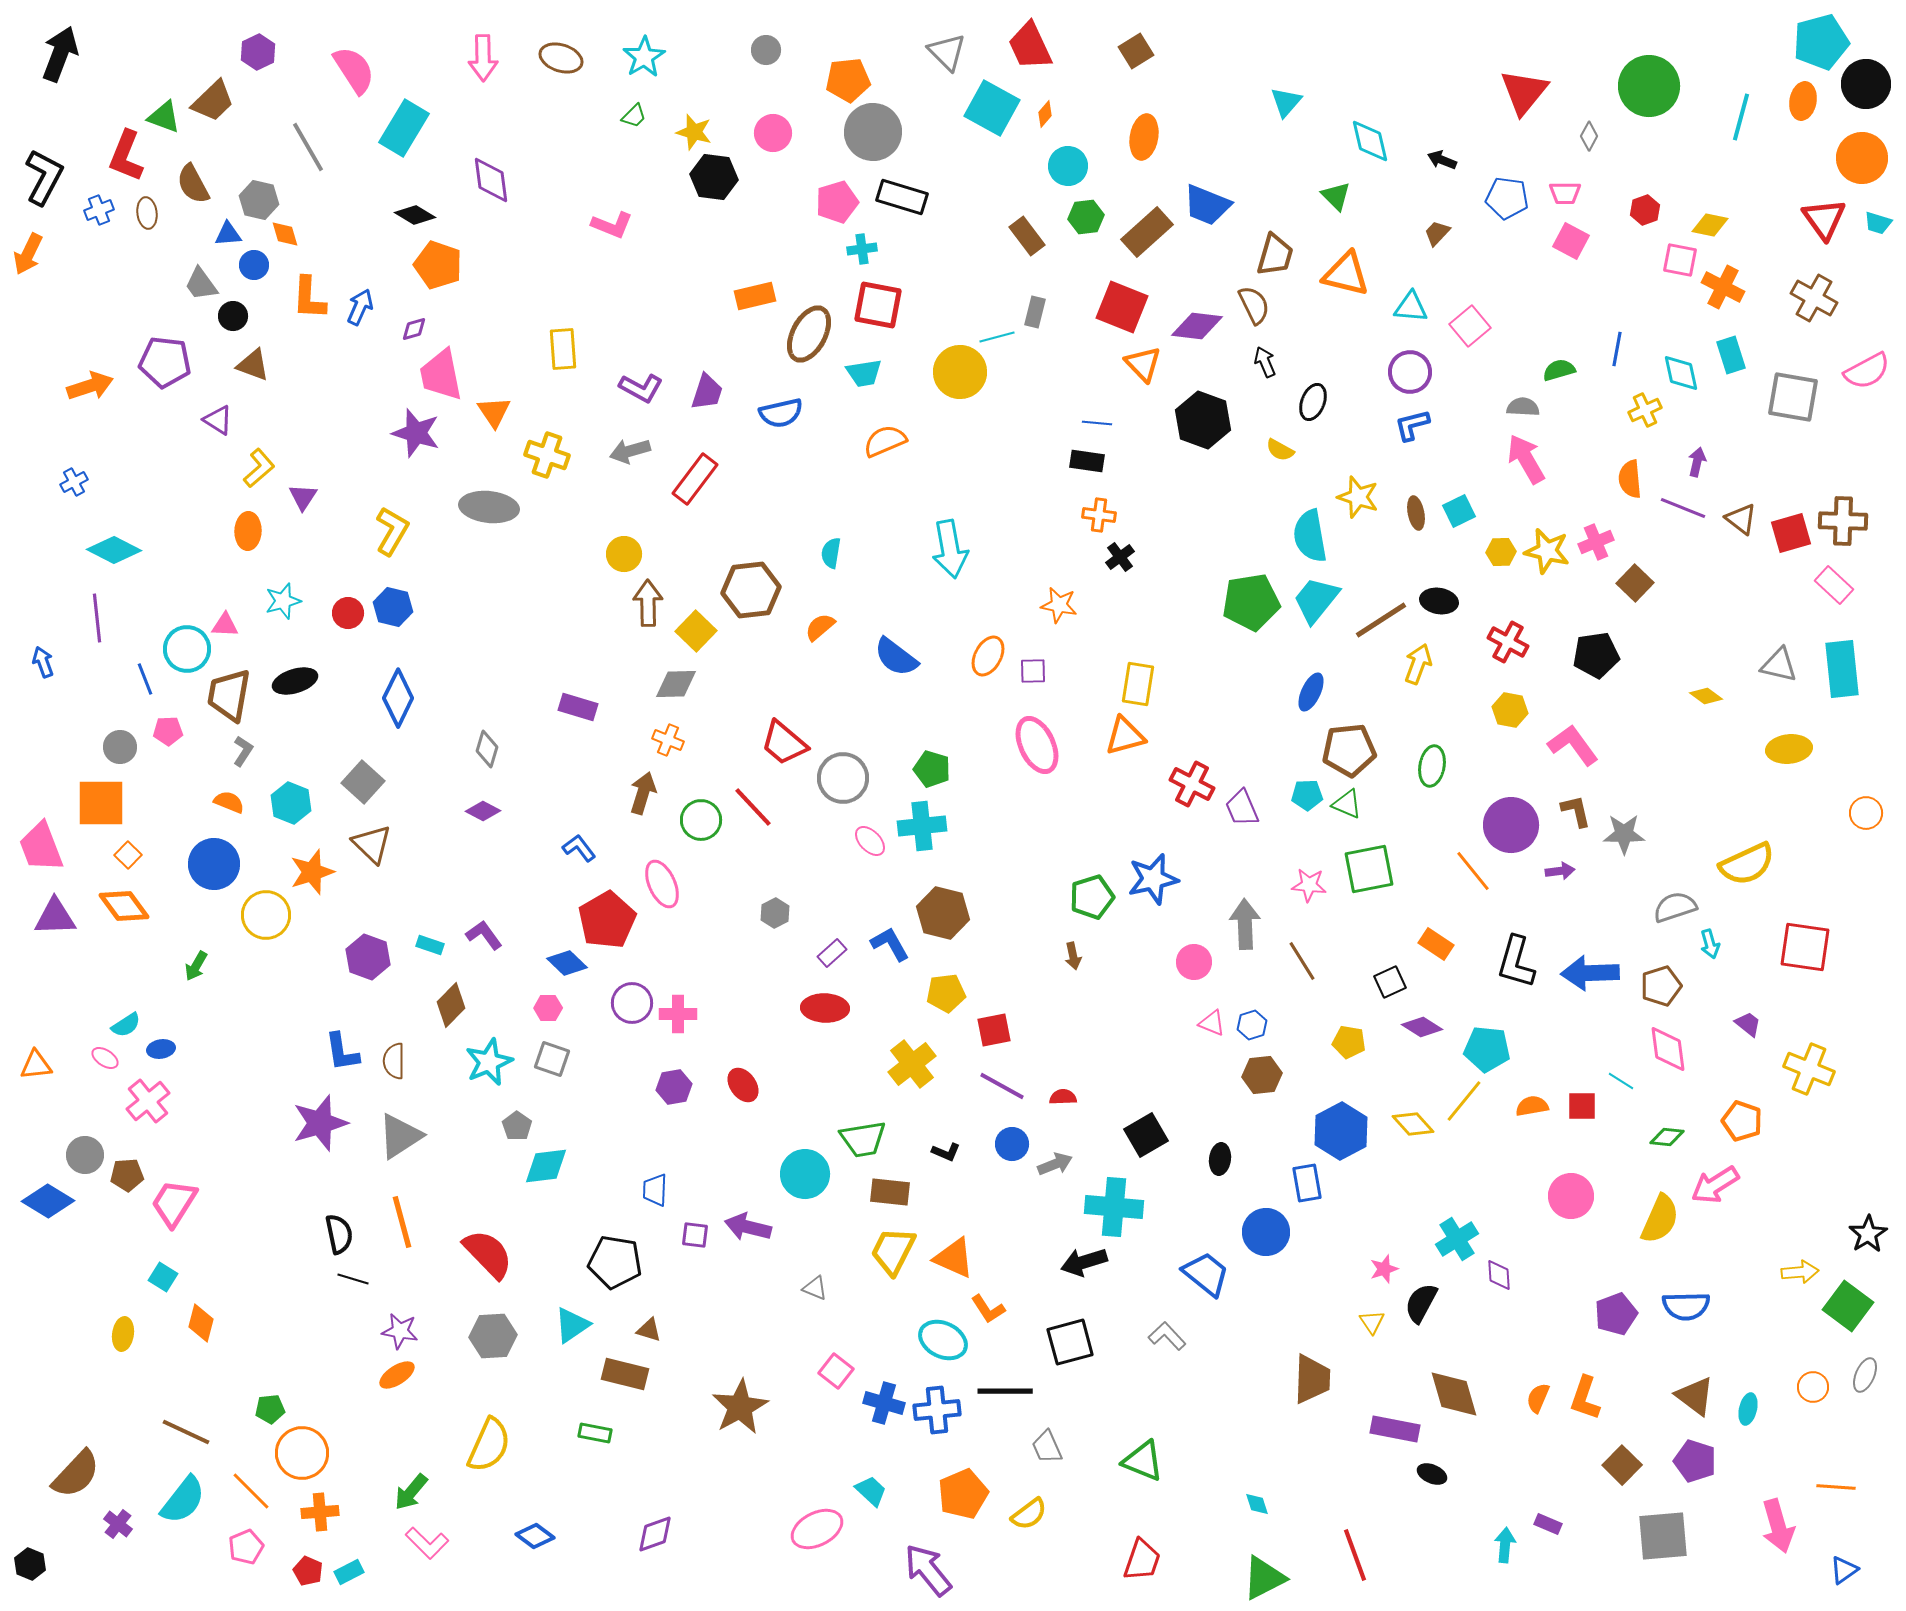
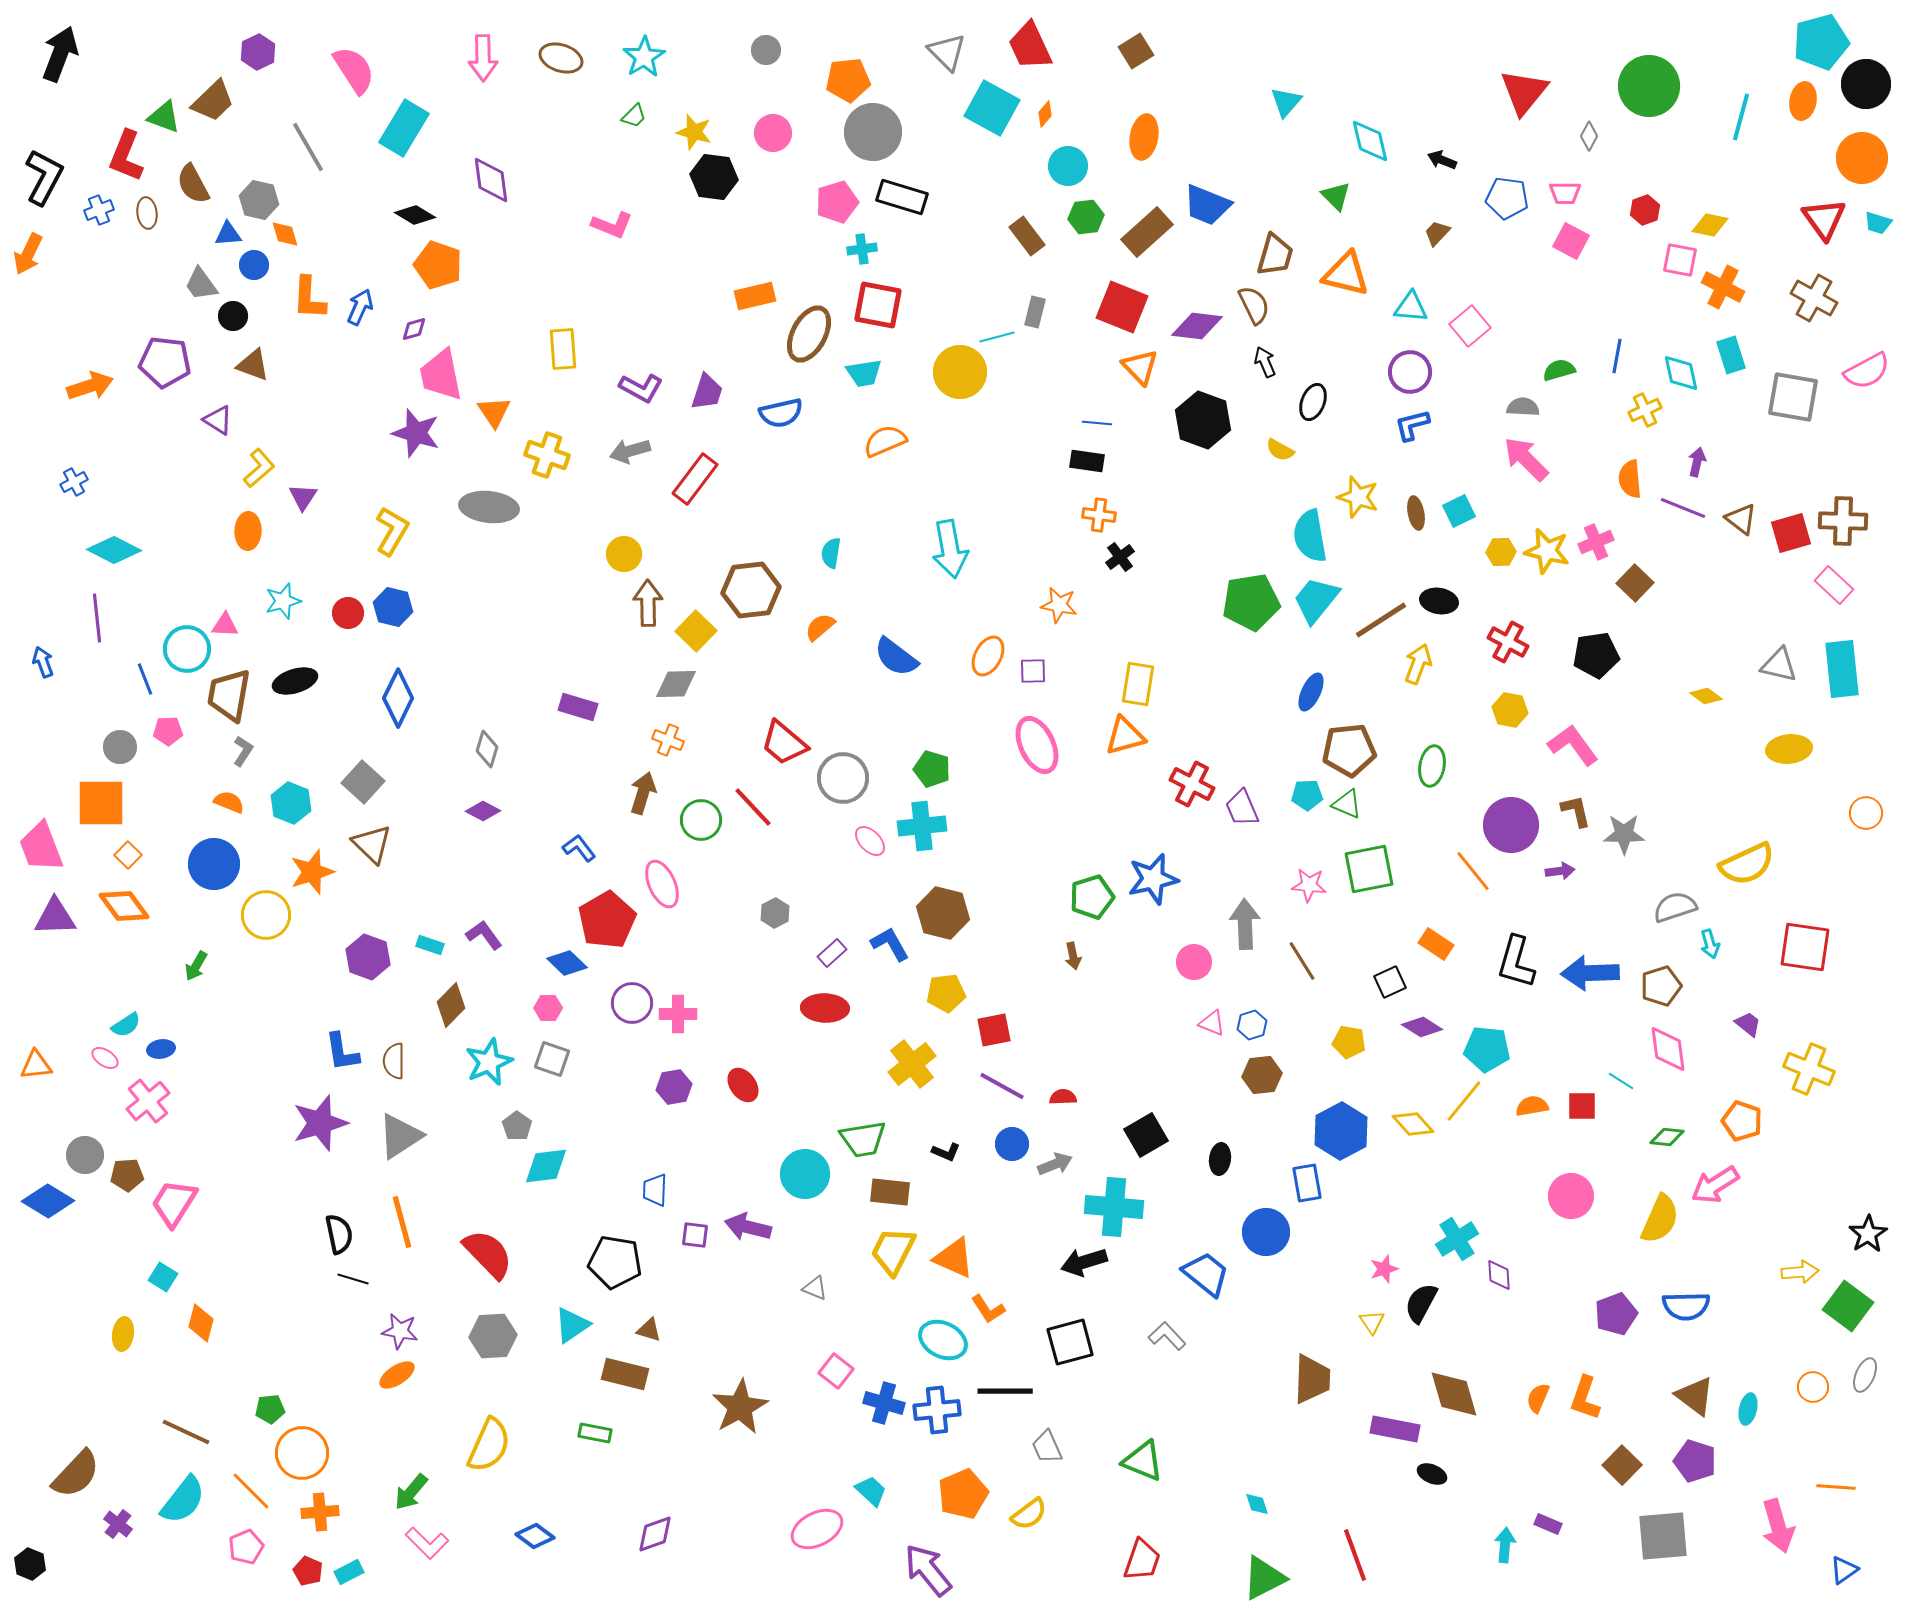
blue line at (1617, 349): moved 7 px down
orange triangle at (1143, 364): moved 3 px left, 3 px down
pink arrow at (1526, 459): rotated 15 degrees counterclockwise
